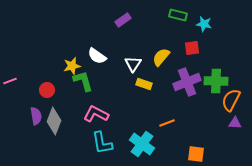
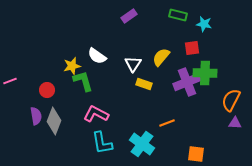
purple rectangle: moved 6 px right, 4 px up
green cross: moved 11 px left, 8 px up
